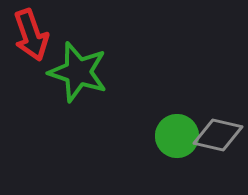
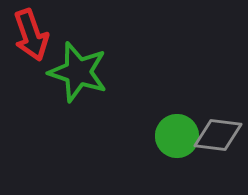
gray diamond: rotated 6 degrees counterclockwise
